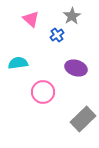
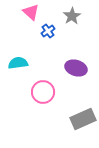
pink triangle: moved 7 px up
blue cross: moved 9 px left, 4 px up
gray rectangle: rotated 20 degrees clockwise
